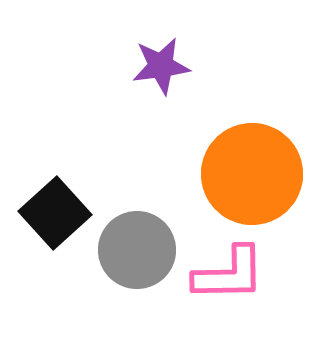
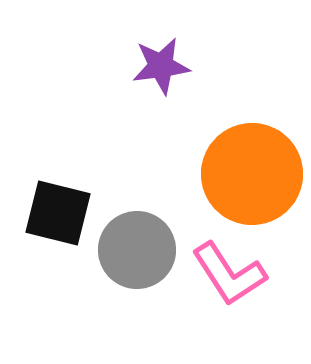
black square: moved 3 px right; rotated 34 degrees counterclockwise
pink L-shape: rotated 58 degrees clockwise
